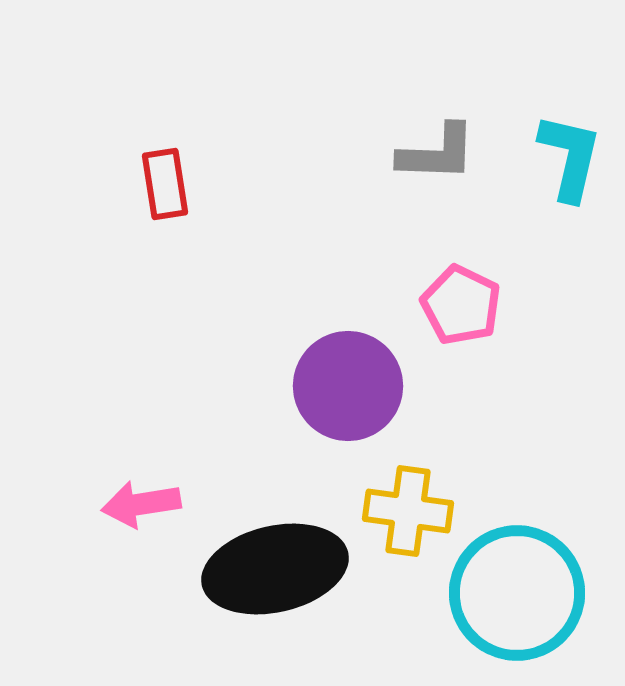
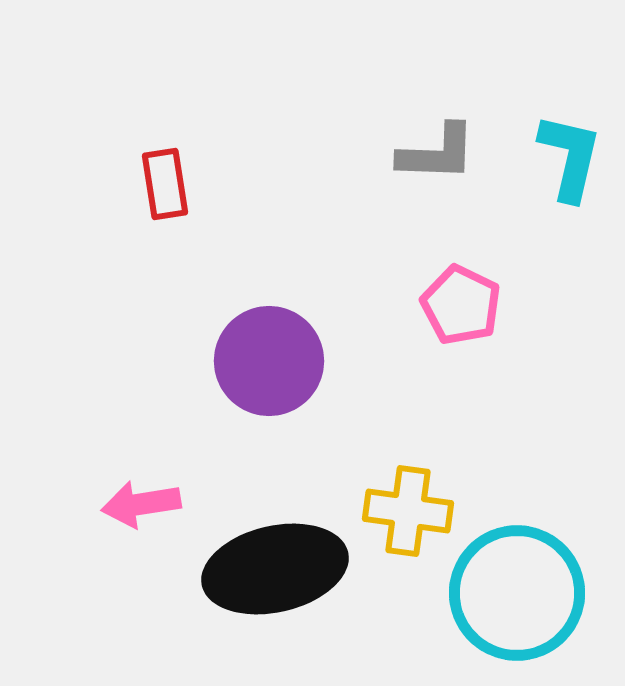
purple circle: moved 79 px left, 25 px up
